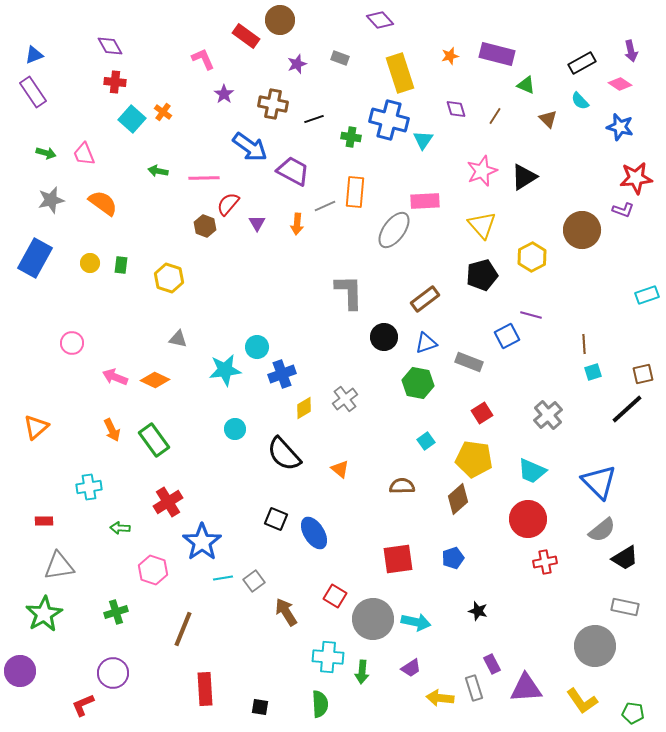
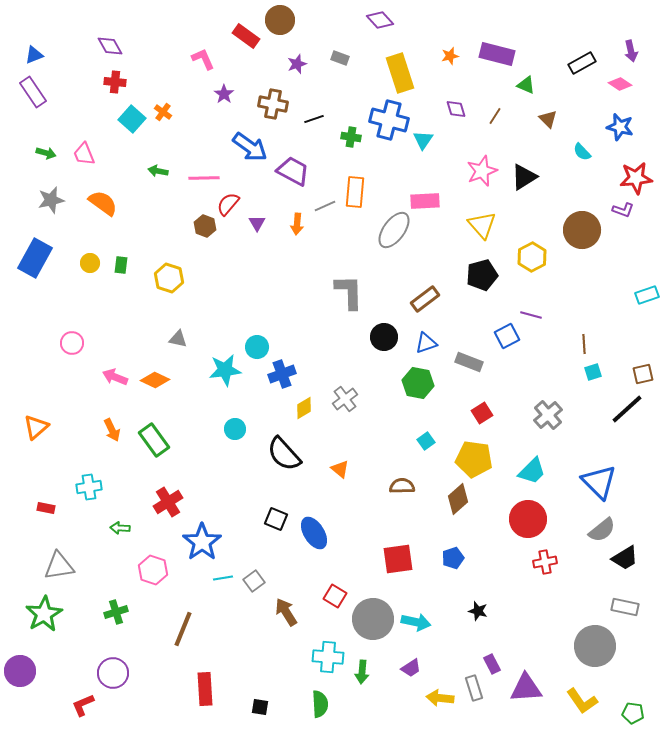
cyan semicircle at (580, 101): moved 2 px right, 51 px down
cyan trapezoid at (532, 471): rotated 68 degrees counterclockwise
red rectangle at (44, 521): moved 2 px right, 13 px up; rotated 12 degrees clockwise
